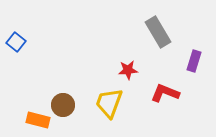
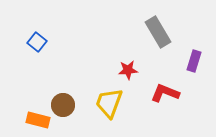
blue square: moved 21 px right
